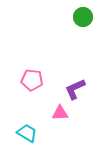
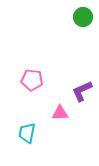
purple L-shape: moved 7 px right, 2 px down
cyan trapezoid: rotated 110 degrees counterclockwise
